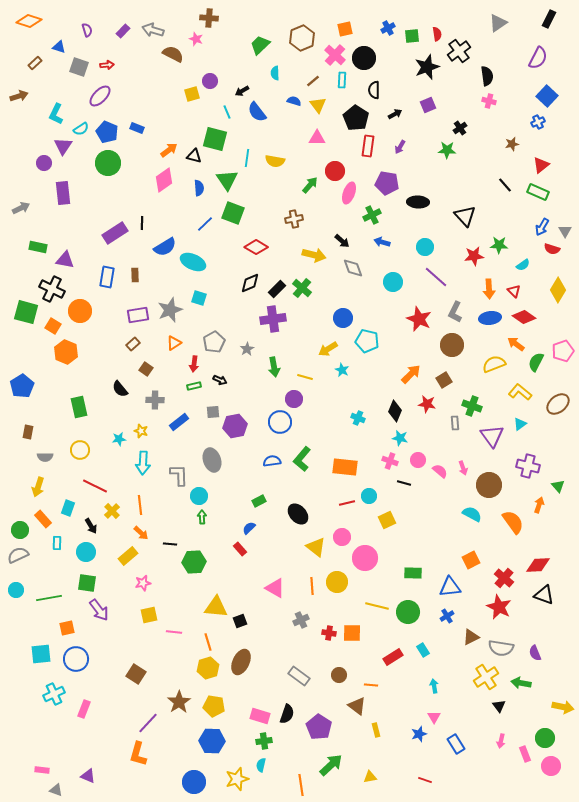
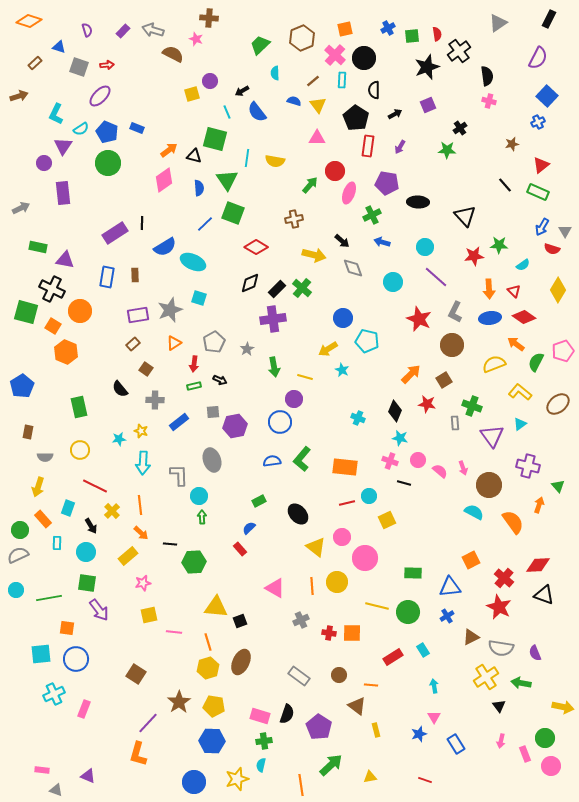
cyan semicircle at (472, 514): moved 2 px right, 2 px up
orange square at (67, 628): rotated 21 degrees clockwise
